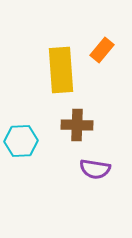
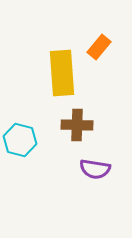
orange rectangle: moved 3 px left, 3 px up
yellow rectangle: moved 1 px right, 3 px down
cyan hexagon: moved 1 px left, 1 px up; rotated 16 degrees clockwise
